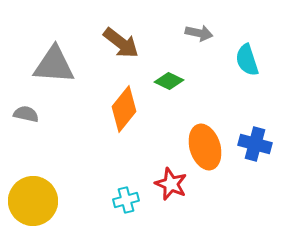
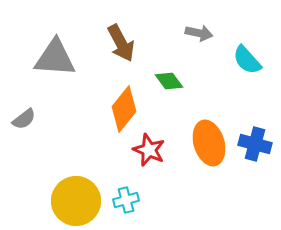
brown arrow: rotated 24 degrees clockwise
cyan semicircle: rotated 24 degrees counterclockwise
gray triangle: moved 1 px right, 7 px up
green diamond: rotated 28 degrees clockwise
gray semicircle: moved 2 px left, 5 px down; rotated 130 degrees clockwise
orange ellipse: moved 4 px right, 4 px up
red star: moved 22 px left, 34 px up
yellow circle: moved 43 px right
